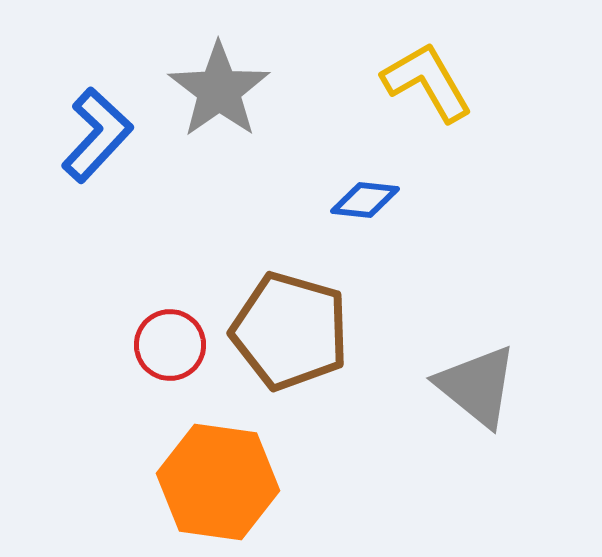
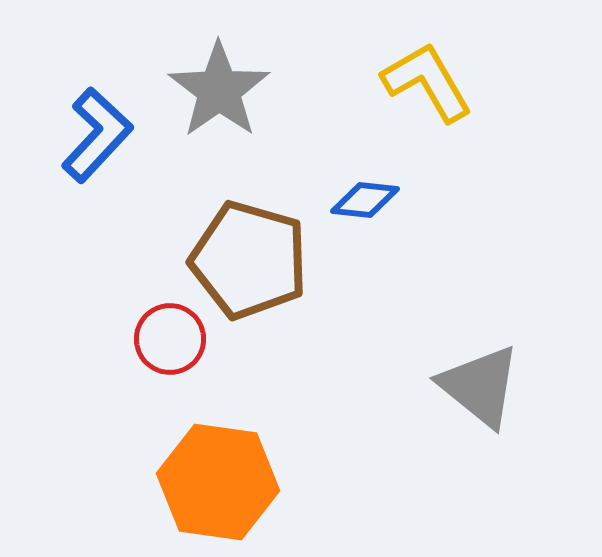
brown pentagon: moved 41 px left, 71 px up
red circle: moved 6 px up
gray triangle: moved 3 px right
